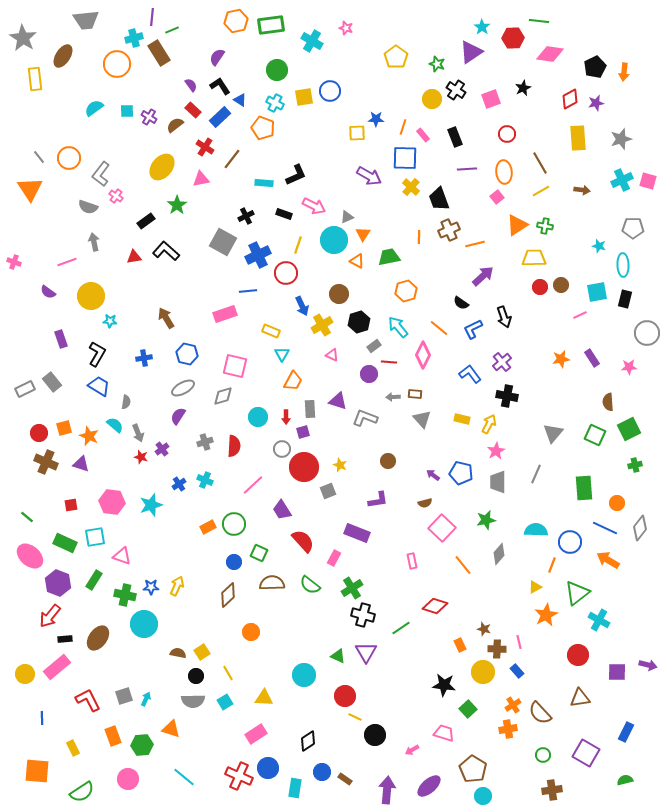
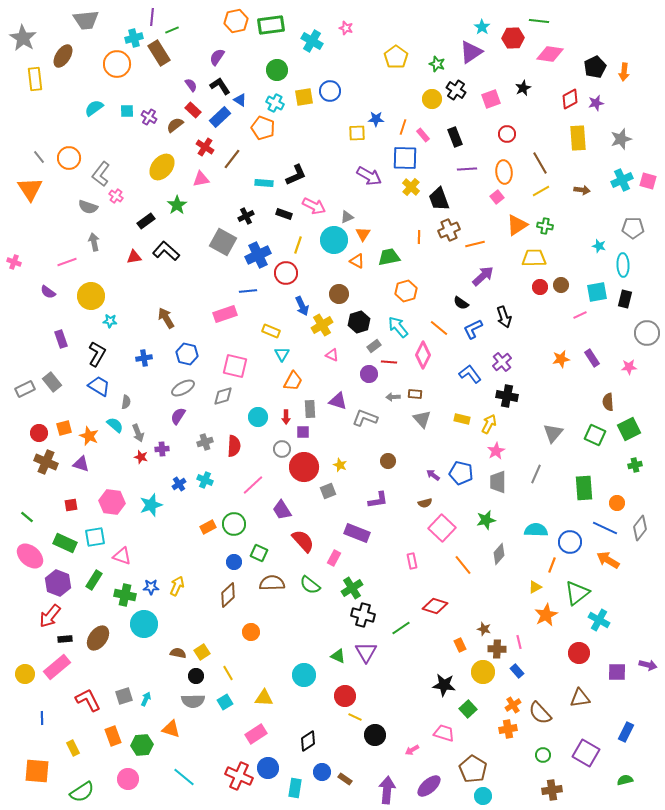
purple square at (303, 432): rotated 16 degrees clockwise
purple cross at (162, 449): rotated 32 degrees clockwise
red circle at (578, 655): moved 1 px right, 2 px up
